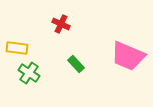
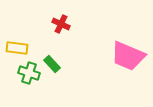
green rectangle: moved 24 px left
green cross: rotated 15 degrees counterclockwise
